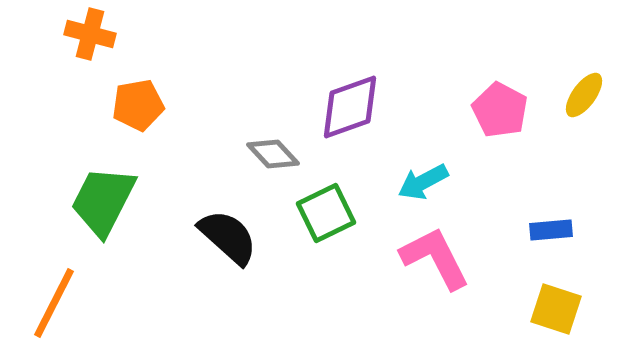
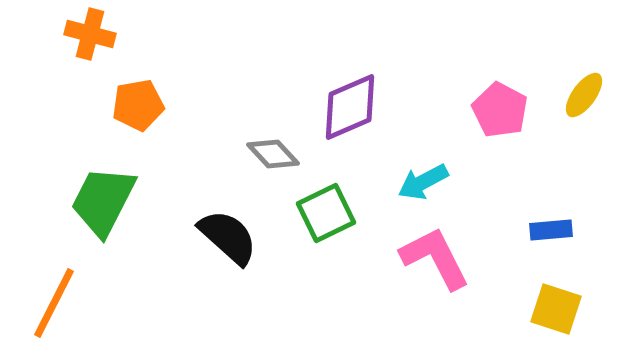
purple diamond: rotated 4 degrees counterclockwise
